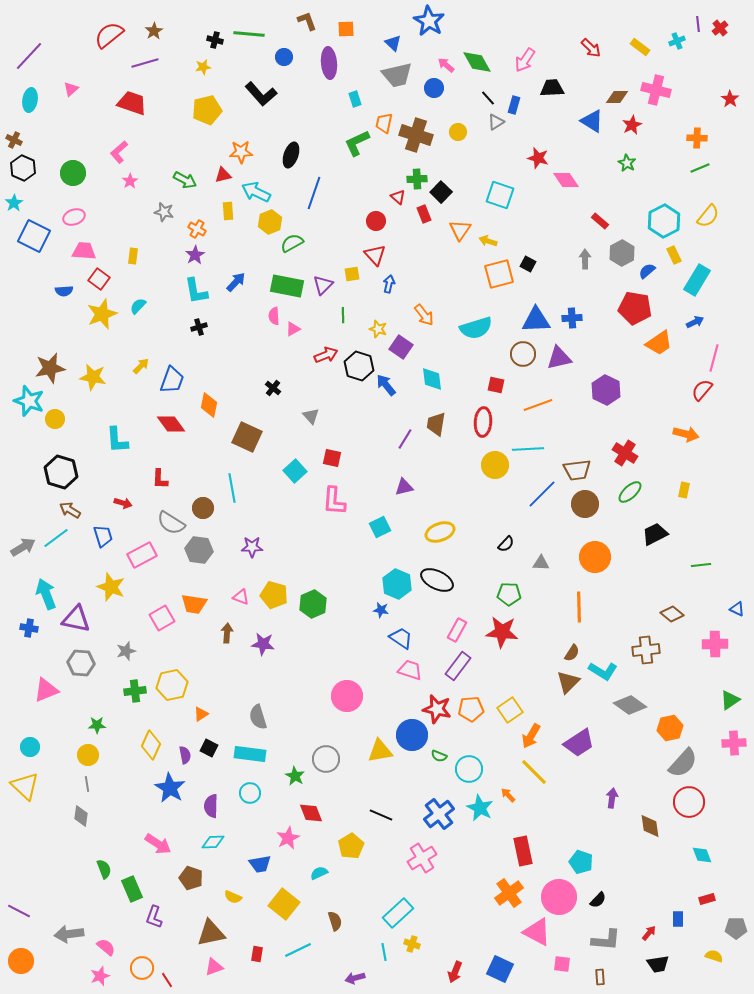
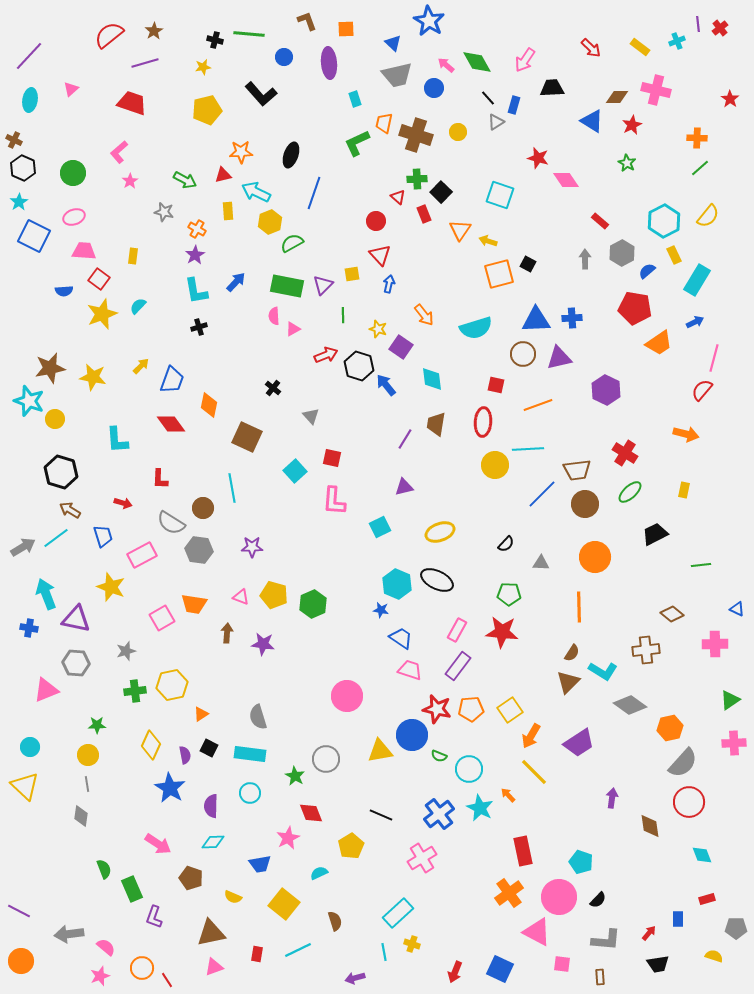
green line at (700, 168): rotated 18 degrees counterclockwise
cyan star at (14, 203): moved 5 px right, 1 px up
red triangle at (375, 255): moved 5 px right
gray hexagon at (81, 663): moved 5 px left
